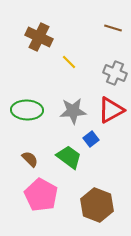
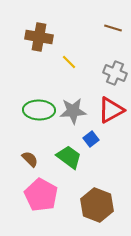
brown cross: rotated 16 degrees counterclockwise
green ellipse: moved 12 px right
